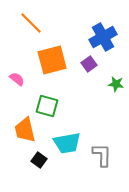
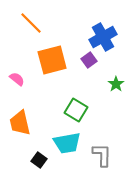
purple square: moved 4 px up
green star: rotated 28 degrees clockwise
green square: moved 29 px right, 4 px down; rotated 15 degrees clockwise
orange trapezoid: moved 5 px left, 7 px up
